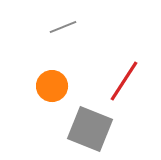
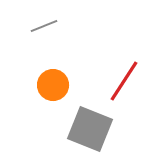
gray line: moved 19 px left, 1 px up
orange circle: moved 1 px right, 1 px up
